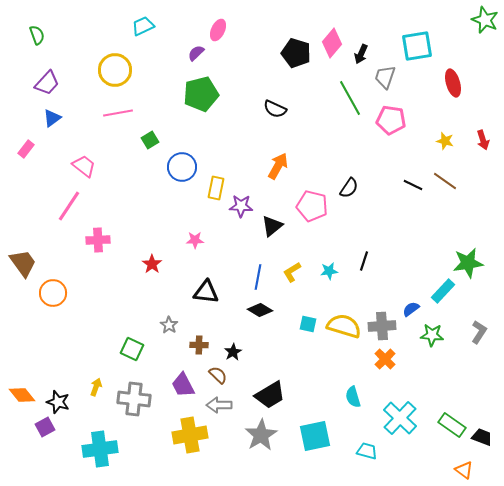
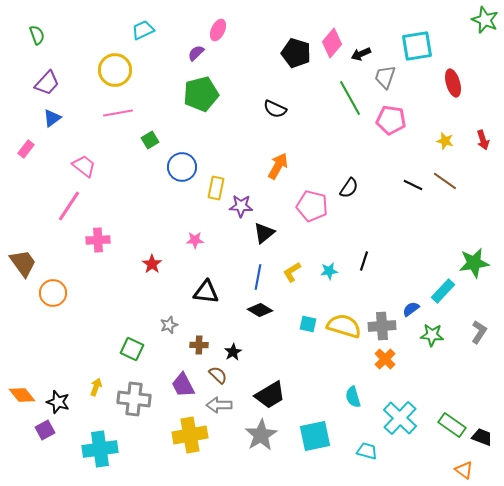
cyan trapezoid at (143, 26): moved 4 px down
black arrow at (361, 54): rotated 42 degrees clockwise
black triangle at (272, 226): moved 8 px left, 7 px down
green star at (468, 263): moved 6 px right
gray star at (169, 325): rotated 18 degrees clockwise
purple square at (45, 427): moved 3 px down
